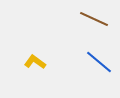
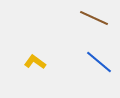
brown line: moved 1 px up
